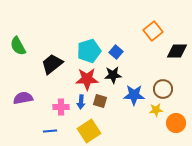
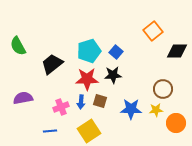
blue star: moved 3 px left, 14 px down
pink cross: rotated 21 degrees counterclockwise
